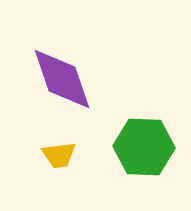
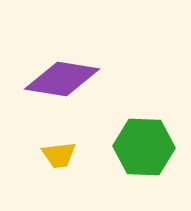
purple diamond: rotated 62 degrees counterclockwise
